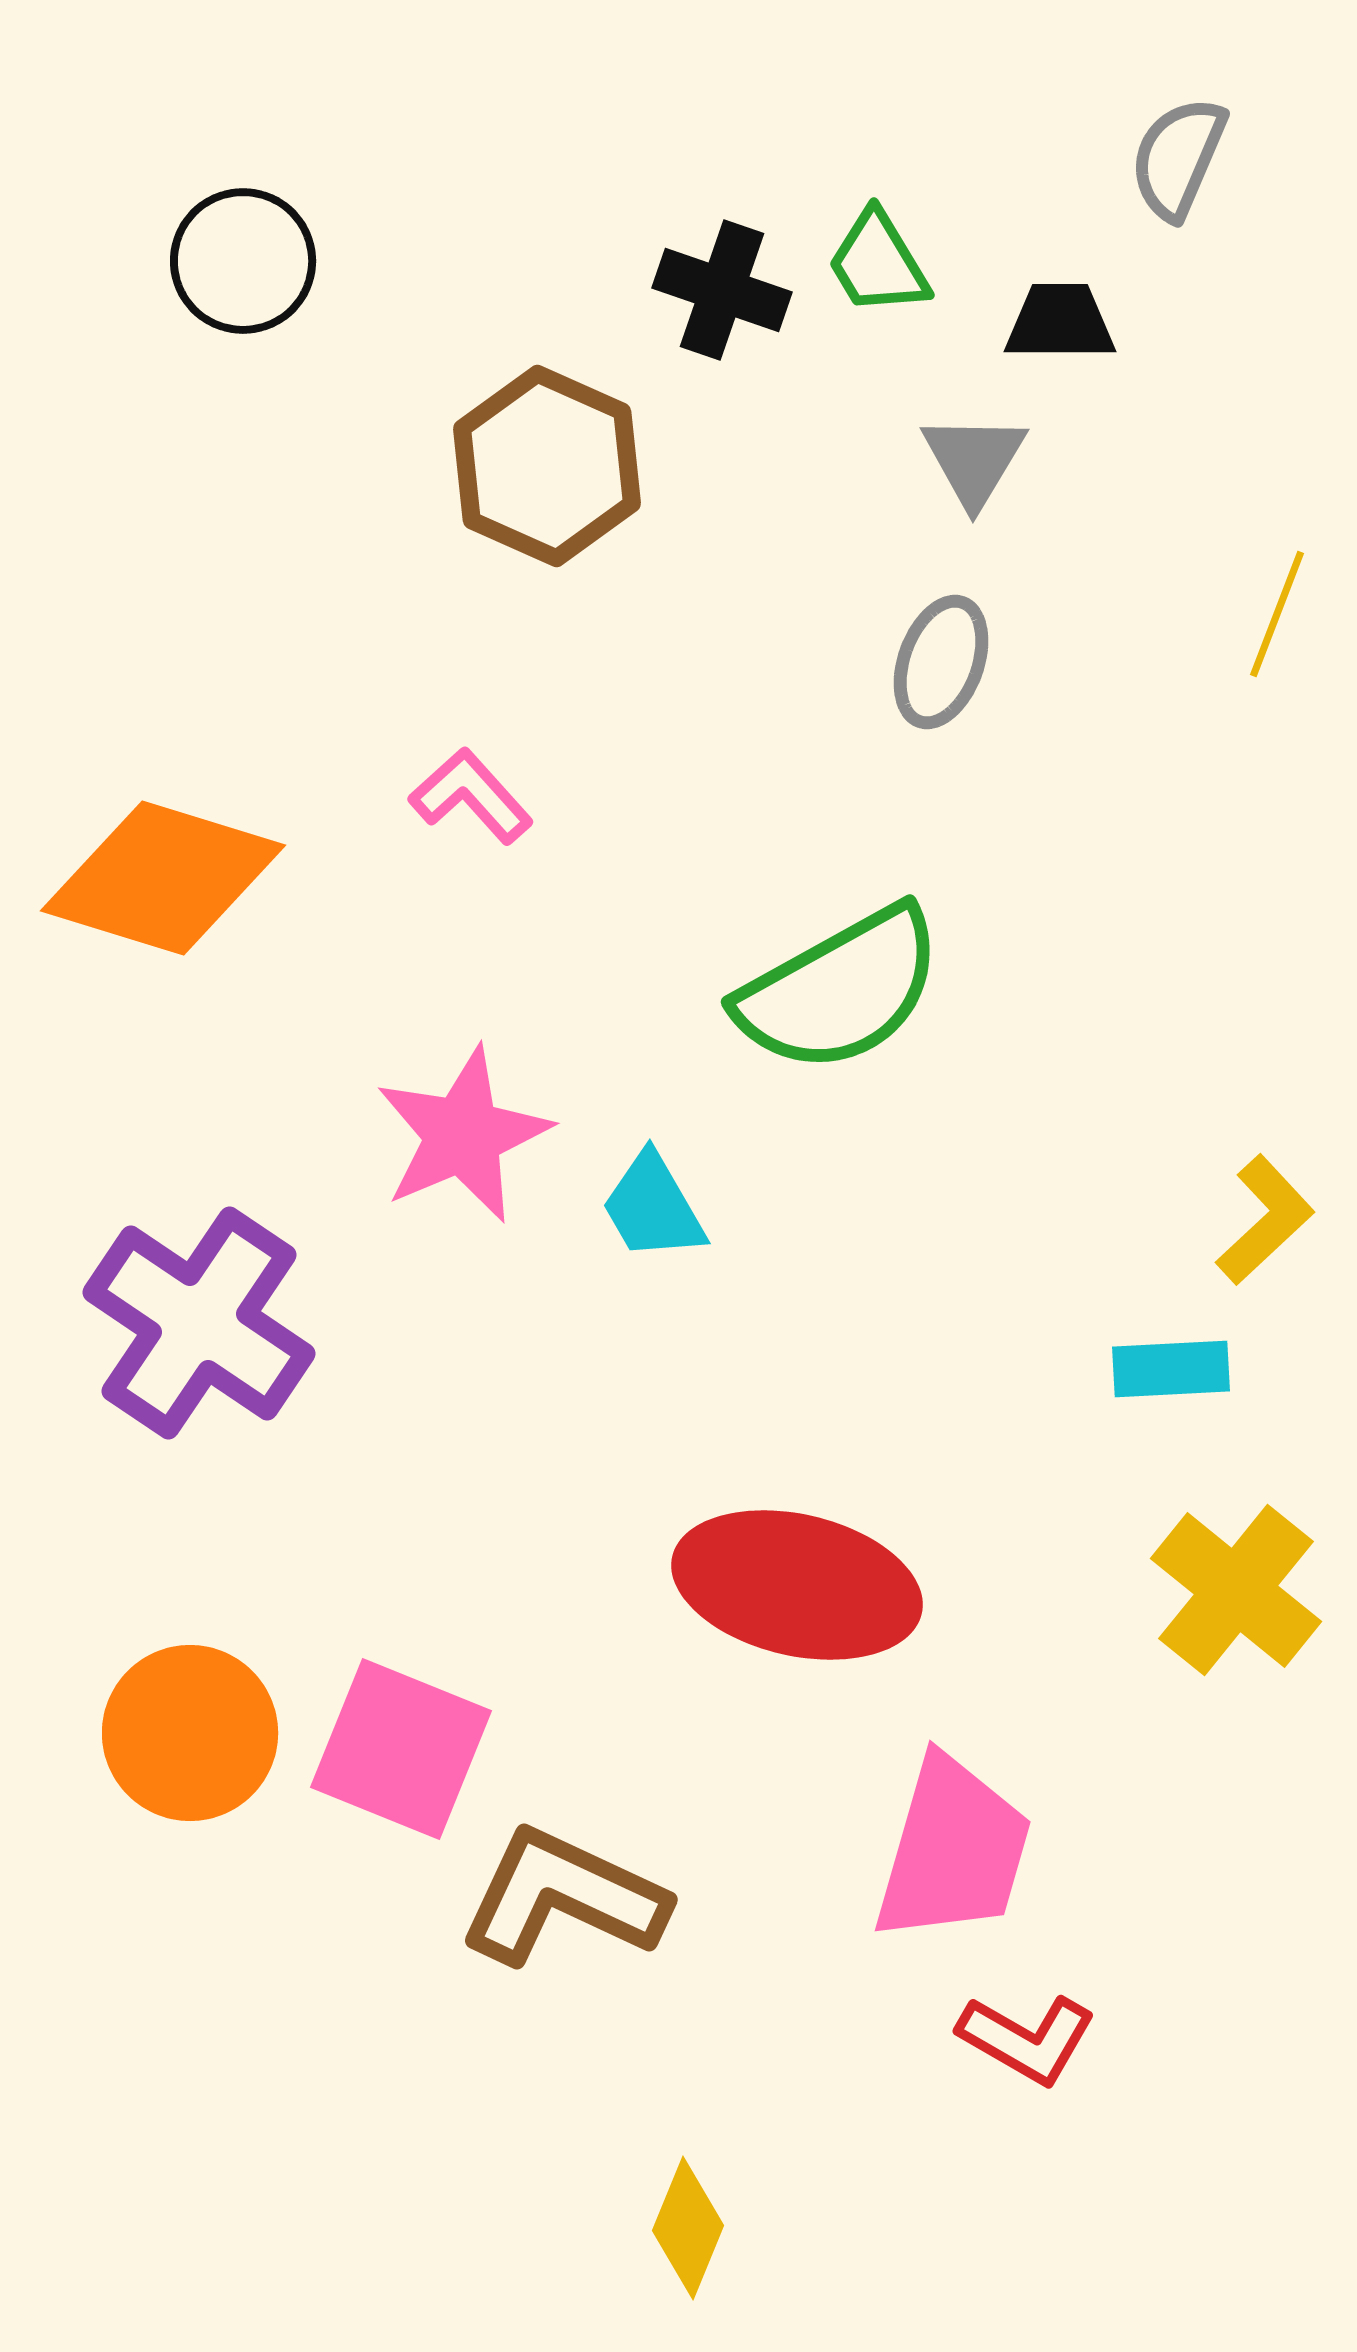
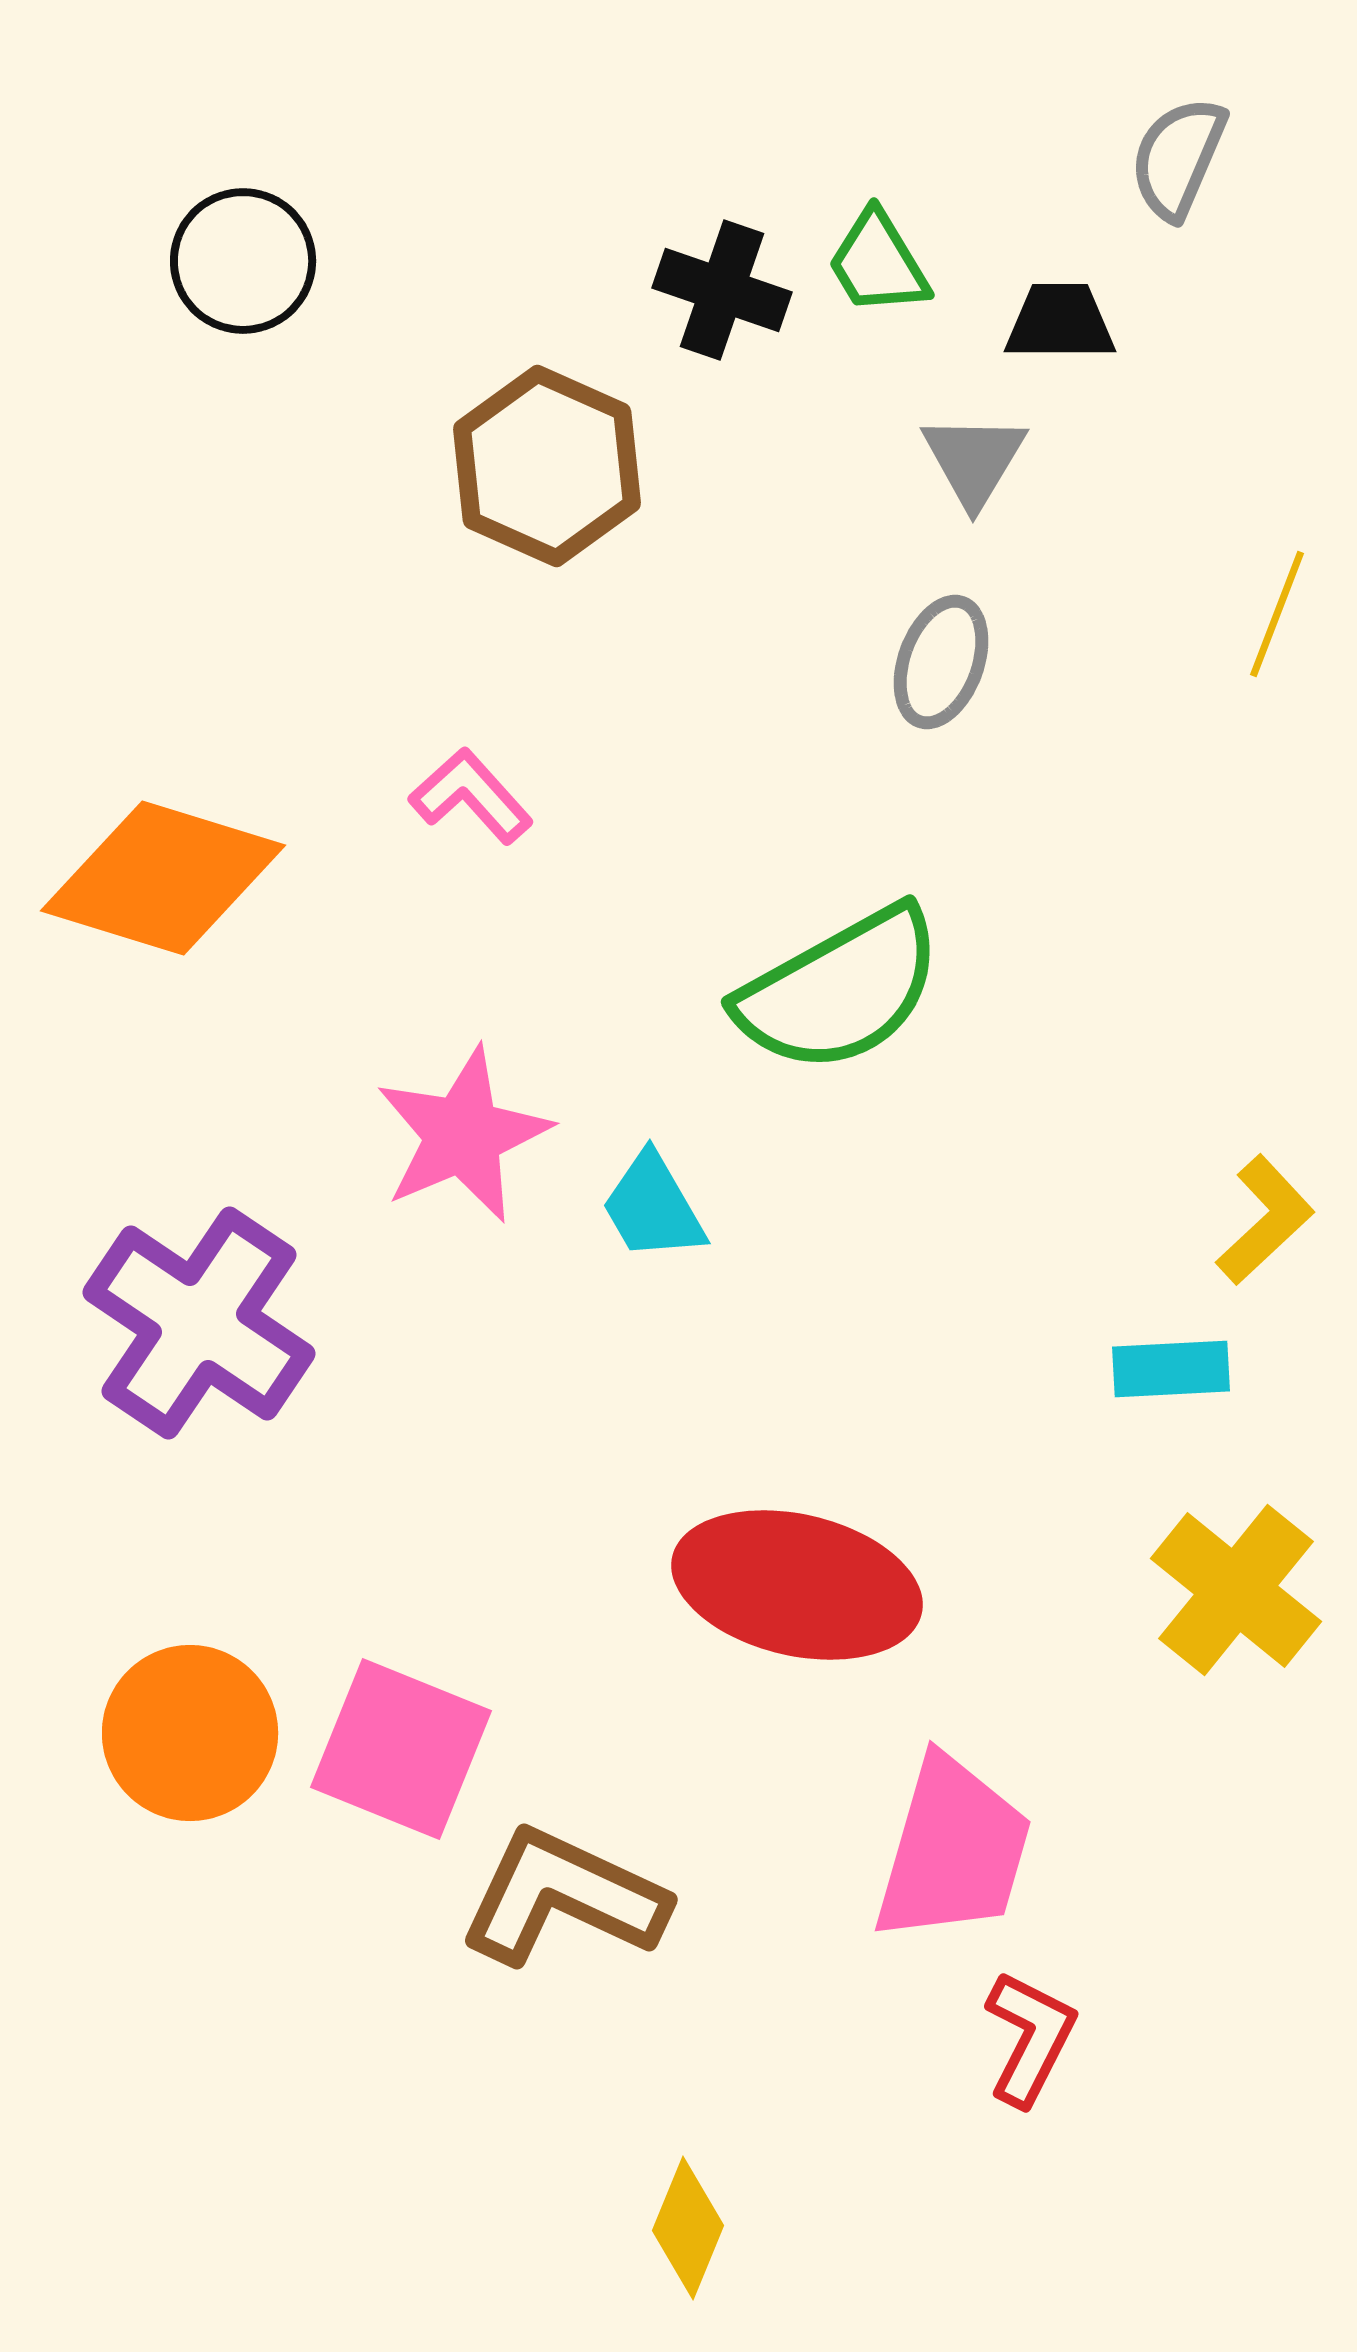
red L-shape: moved 3 px right, 1 px up; rotated 93 degrees counterclockwise
